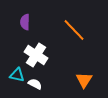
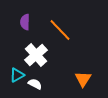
orange line: moved 14 px left
white cross: rotated 15 degrees clockwise
cyan triangle: rotated 42 degrees counterclockwise
orange triangle: moved 1 px left, 1 px up
